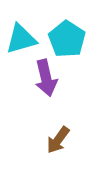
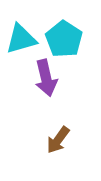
cyan pentagon: moved 3 px left
